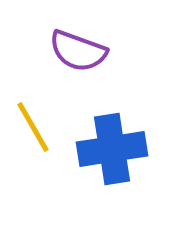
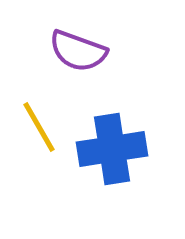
yellow line: moved 6 px right
